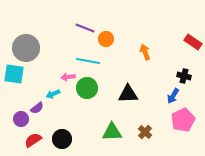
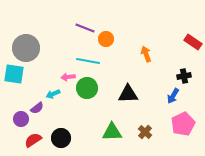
orange arrow: moved 1 px right, 2 px down
black cross: rotated 24 degrees counterclockwise
pink pentagon: moved 4 px down
black circle: moved 1 px left, 1 px up
